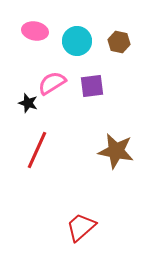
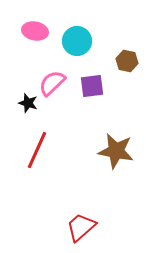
brown hexagon: moved 8 px right, 19 px down
pink semicircle: rotated 12 degrees counterclockwise
